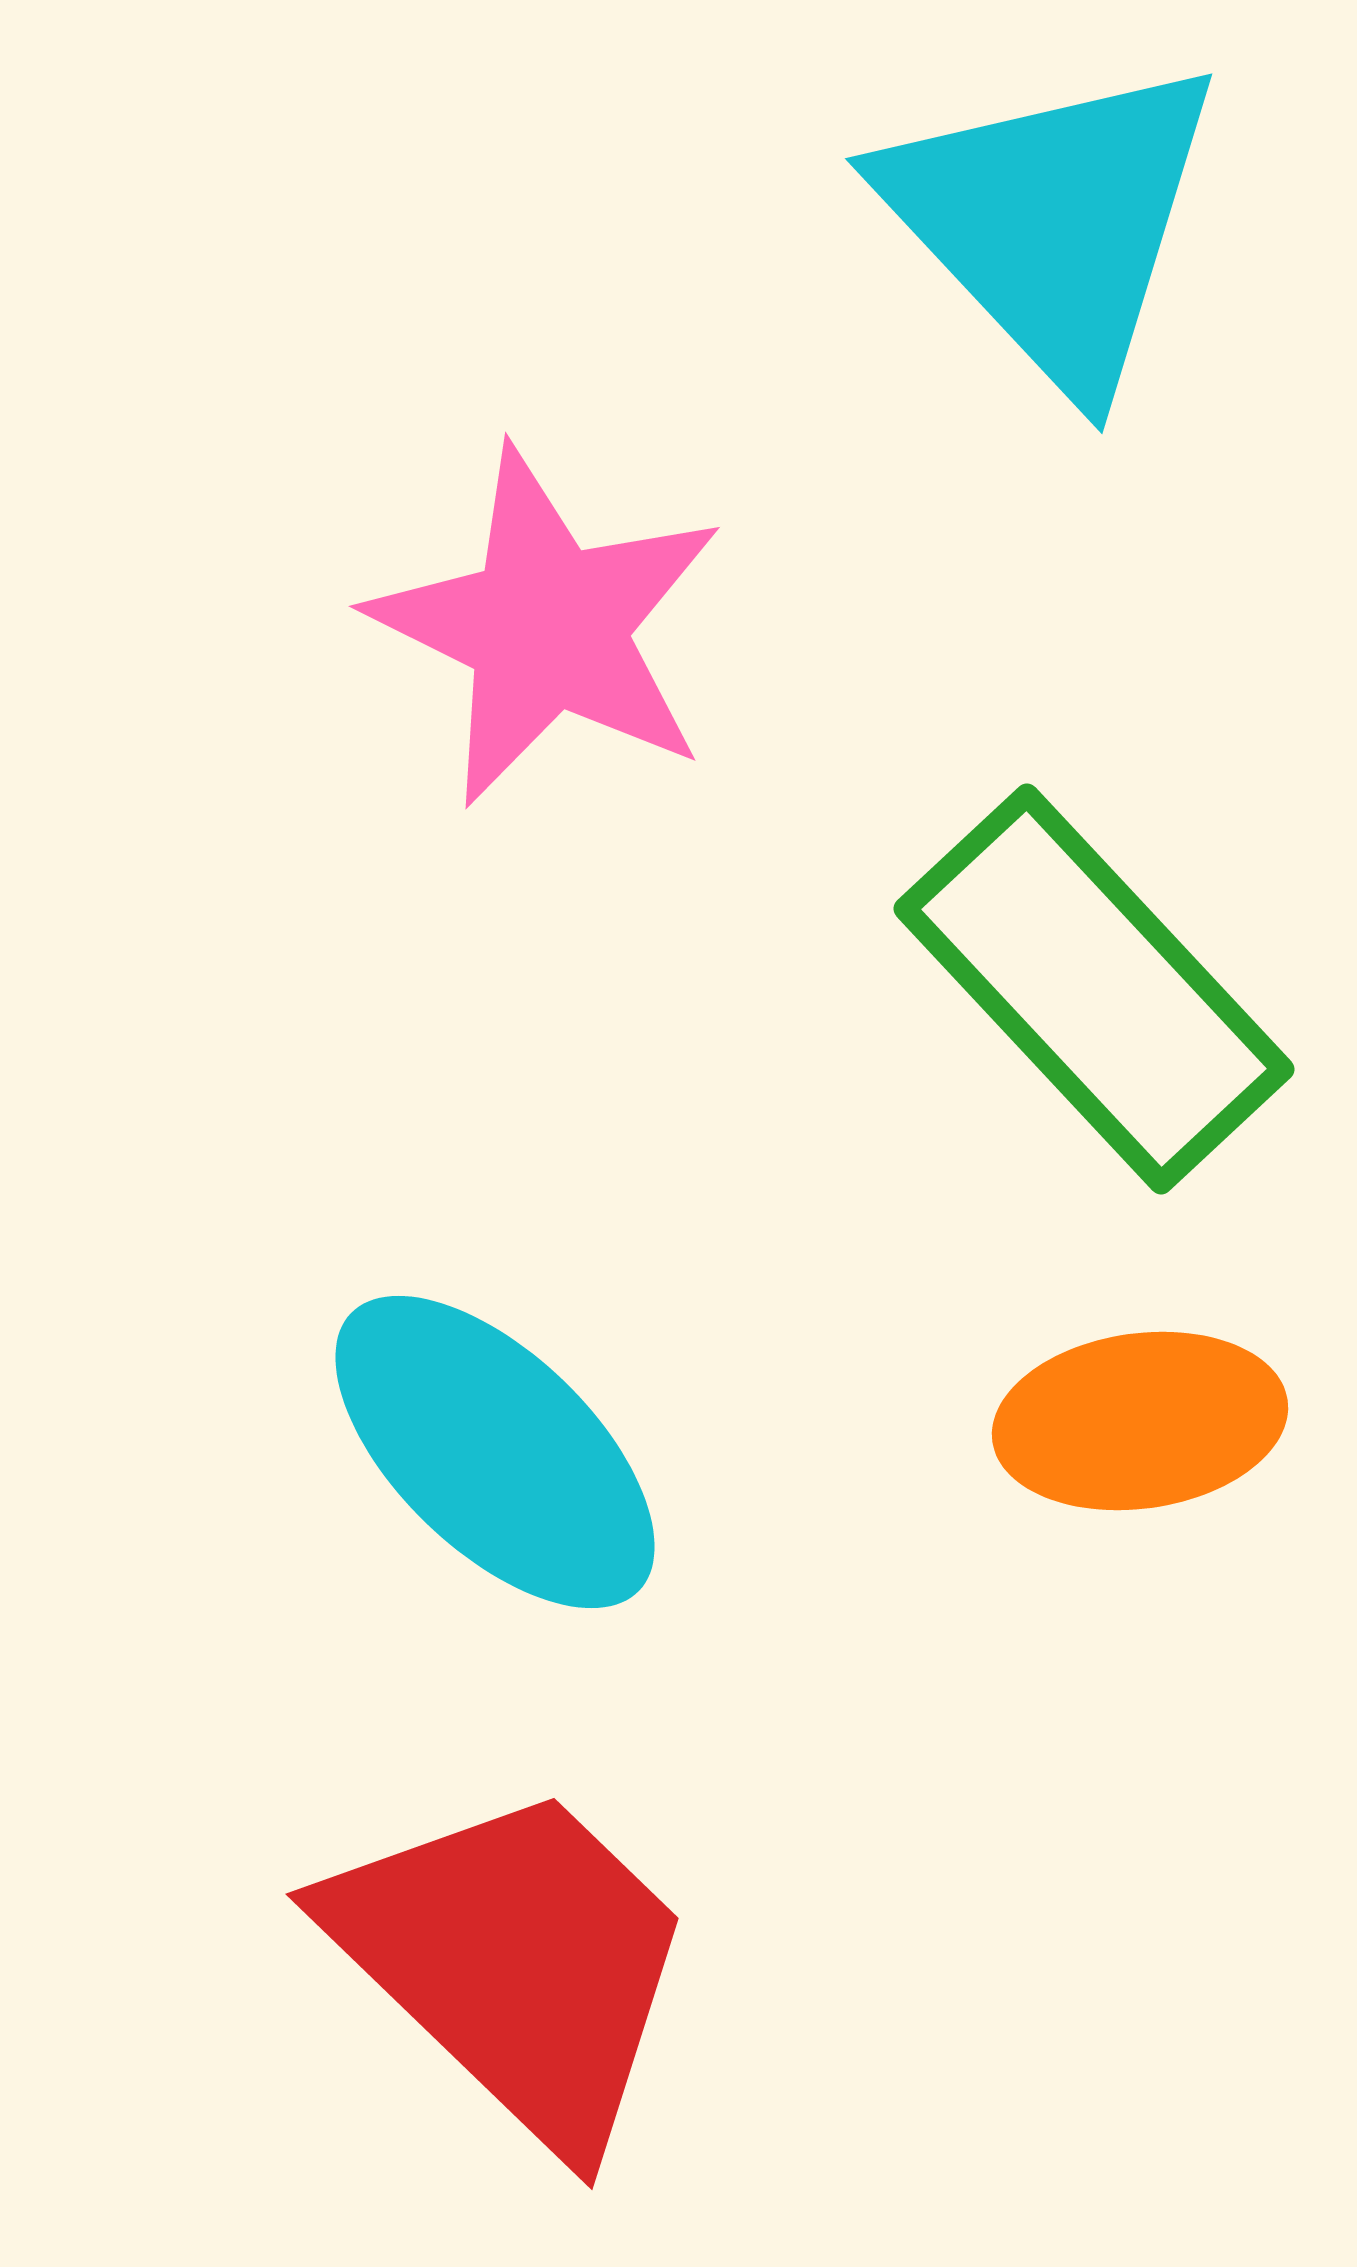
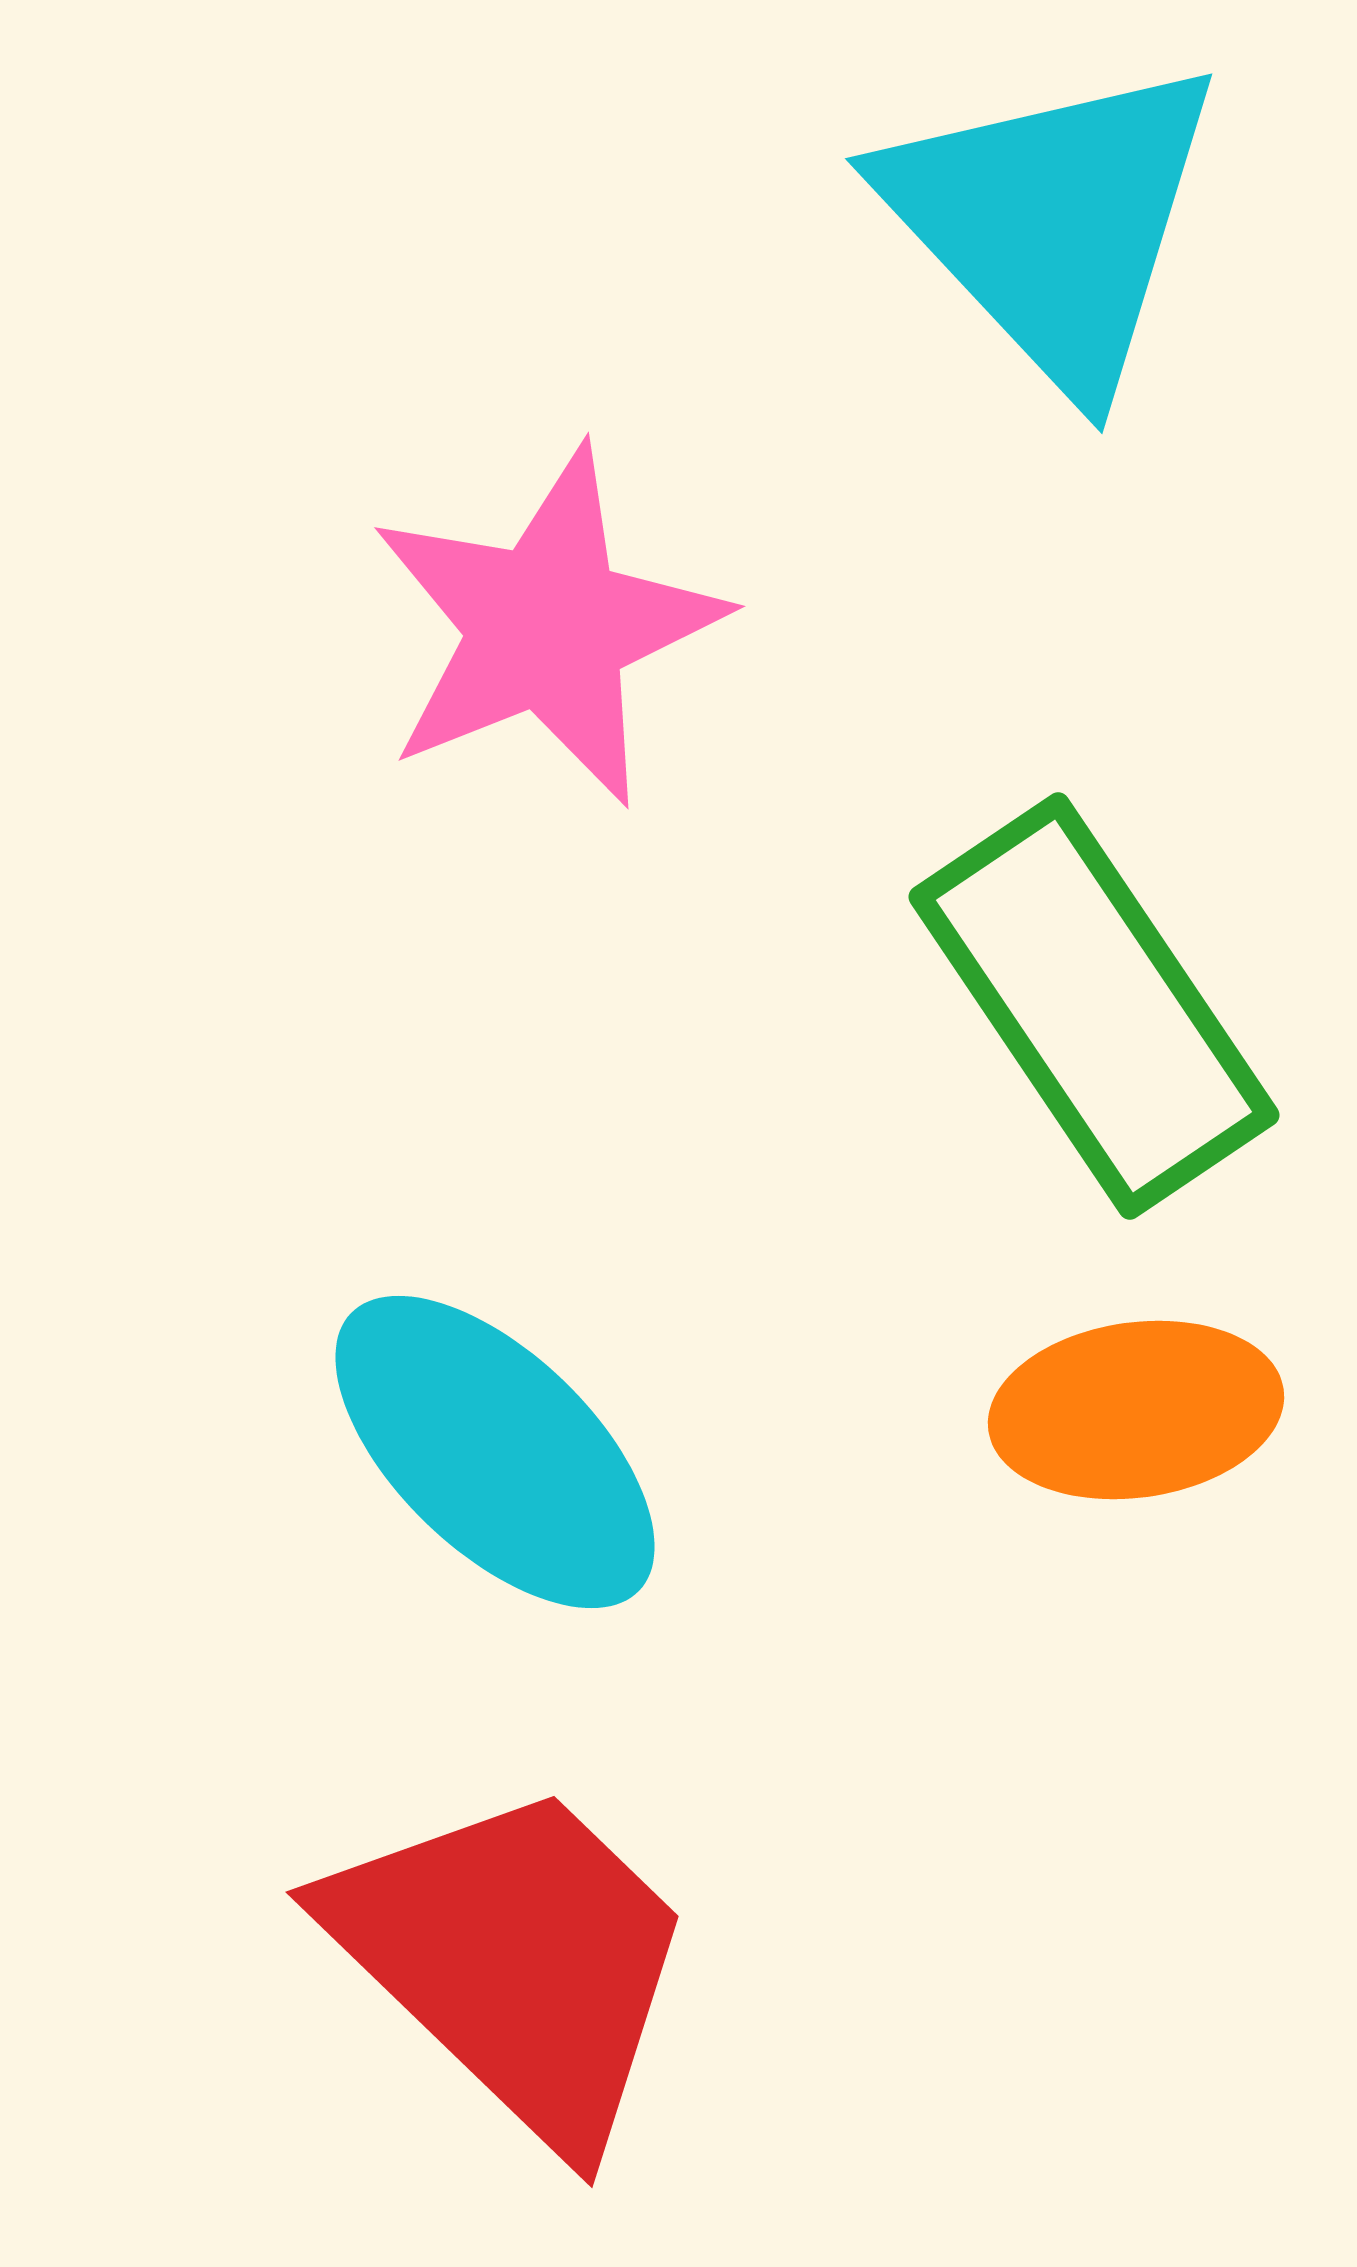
pink star: rotated 24 degrees clockwise
green rectangle: moved 17 px down; rotated 9 degrees clockwise
orange ellipse: moved 4 px left, 11 px up
red trapezoid: moved 2 px up
